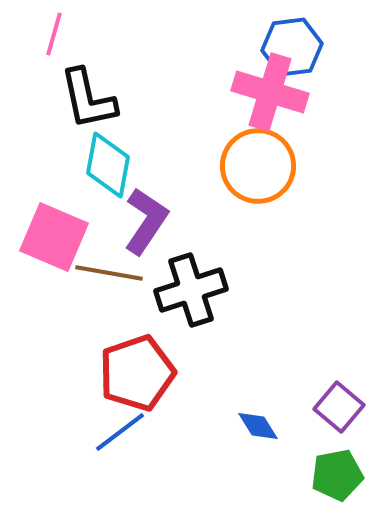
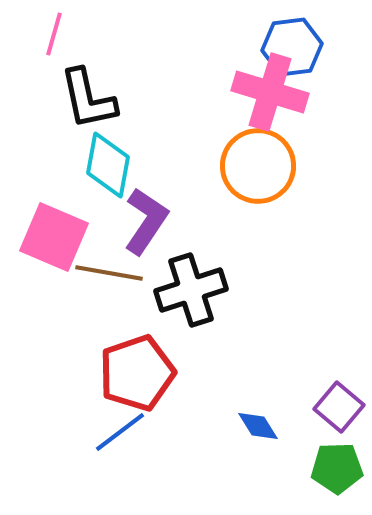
green pentagon: moved 7 px up; rotated 9 degrees clockwise
